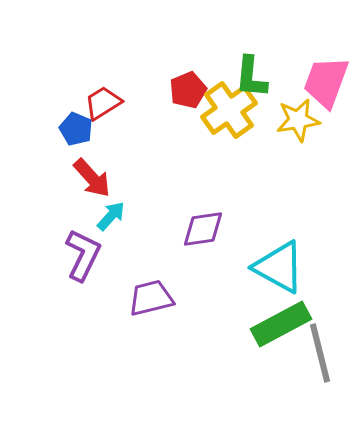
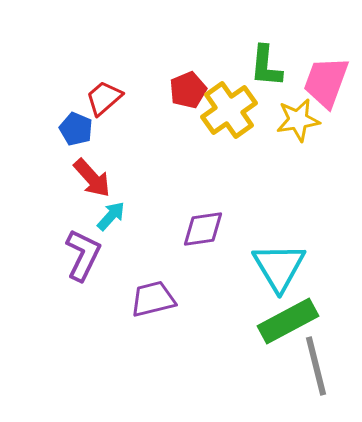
green L-shape: moved 15 px right, 11 px up
red trapezoid: moved 1 px right, 5 px up; rotated 9 degrees counterclockwise
cyan triangle: rotated 30 degrees clockwise
purple trapezoid: moved 2 px right, 1 px down
green rectangle: moved 7 px right, 3 px up
gray line: moved 4 px left, 13 px down
